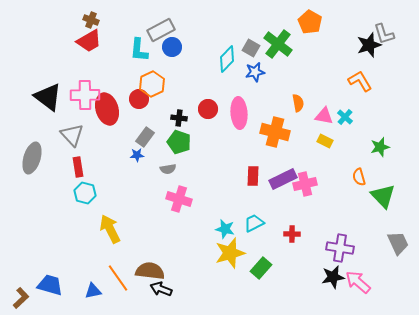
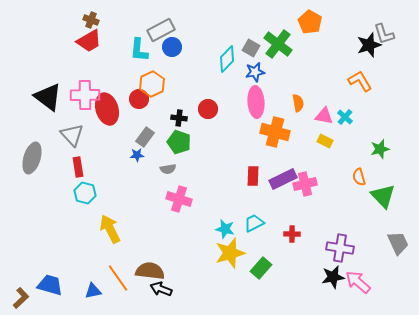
pink ellipse at (239, 113): moved 17 px right, 11 px up
green star at (380, 147): moved 2 px down
